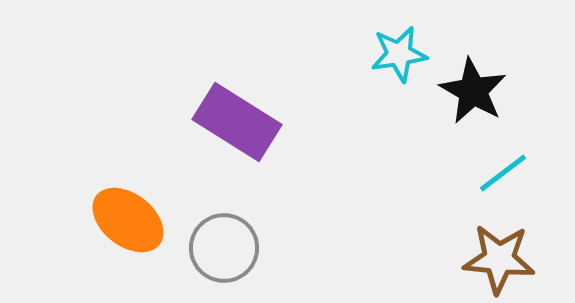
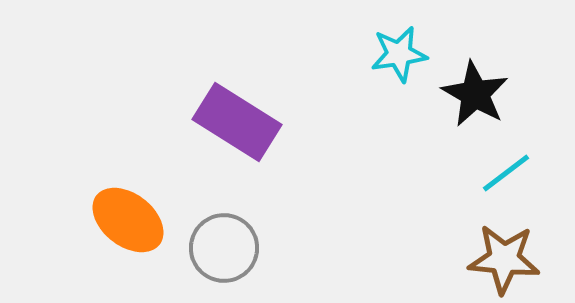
black star: moved 2 px right, 3 px down
cyan line: moved 3 px right
brown star: moved 5 px right
